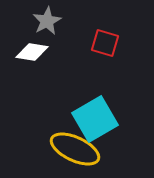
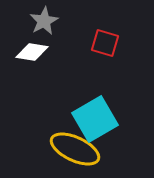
gray star: moved 3 px left
